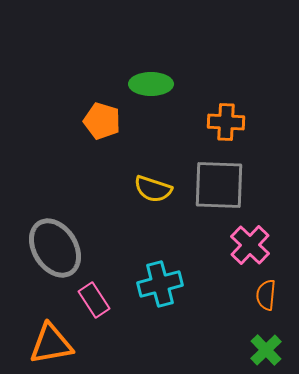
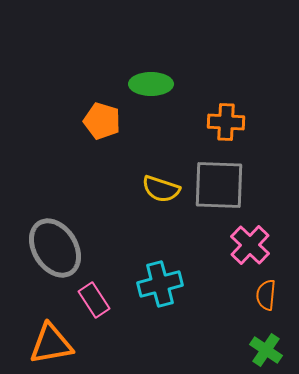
yellow semicircle: moved 8 px right
green cross: rotated 12 degrees counterclockwise
